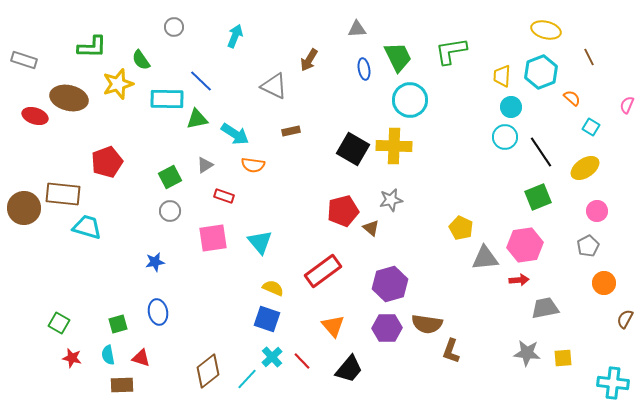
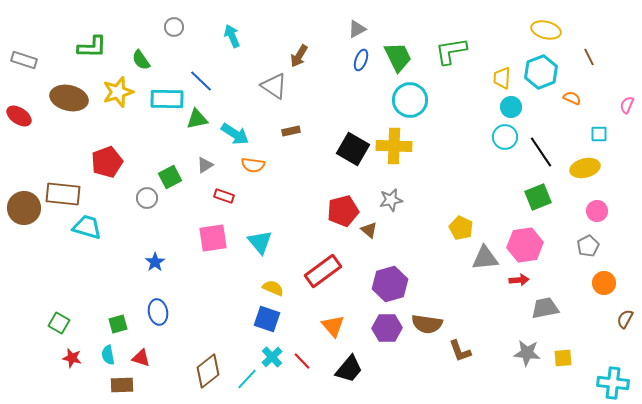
gray triangle at (357, 29): rotated 24 degrees counterclockwise
cyan arrow at (235, 36): moved 3 px left; rotated 45 degrees counterclockwise
brown arrow at (309, 60): moved 10 px left, 4 px up
blue ellipse at (364, 69): moved 3 px left, 9 px up; rotated 30 degrees clockwise
yellow trapezoid at (502, 76): moved 2 px down
yellow star at (118, 84): moved 8 px down
gray triangle at (274, 86): rotated 8 degrees clockwise
orange semicircle at (572, 98): rotated 18 degrees counterclockwise
red ellipse at (35, 116): moved 16 px left; rotated 15 degrees clockwise
cyan square at (591, 127): moved 8 px right, 7 px down; rotated 30 degrees counterclockwise
yellow ellipse at (585, 168): rotated 20 degrees clockwise
gray circle at (170, 211): moved 23 px left, 13 px up
brown triangle at (371, 228): moved 2 px left, 2 px down
blue star at (155, 262): rotated 24 degrees counterclockwise
brown L-shape at (451, 351): moved 9 px right; rotated 40 degrees counterclockwise
